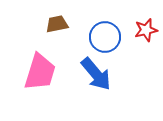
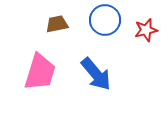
blue circle: moved 17 px up
